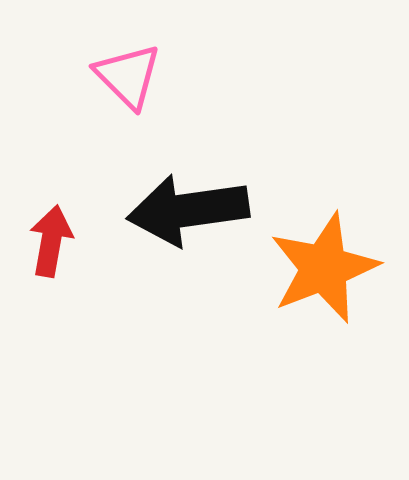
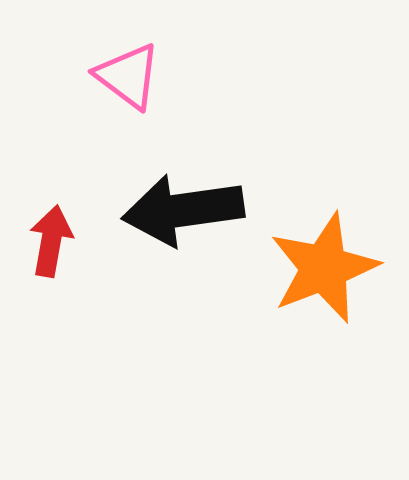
pink triangle: rotated 8 degrees counterclockwise
black arrow: moved 5 px left
